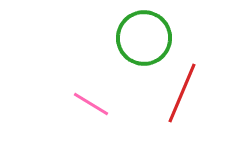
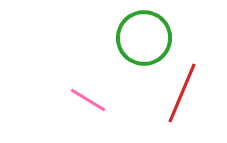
pink line: moved 3 px left, 4 px up
